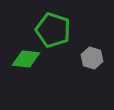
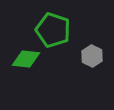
gray hexagon: moved 2 px up; rotated 10 degrees clockwise
